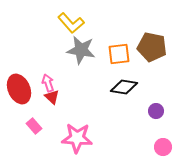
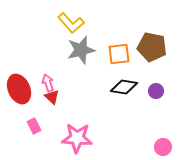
gray star: rotated 24 degrees counterclockwise
purple circle: moved 20 px up
pink rectangle: rotated 14 degrees clockwise
